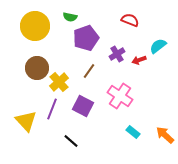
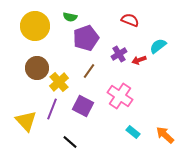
purple cross: moved 2 px right
black line: moved 1 px left, 1 px down
